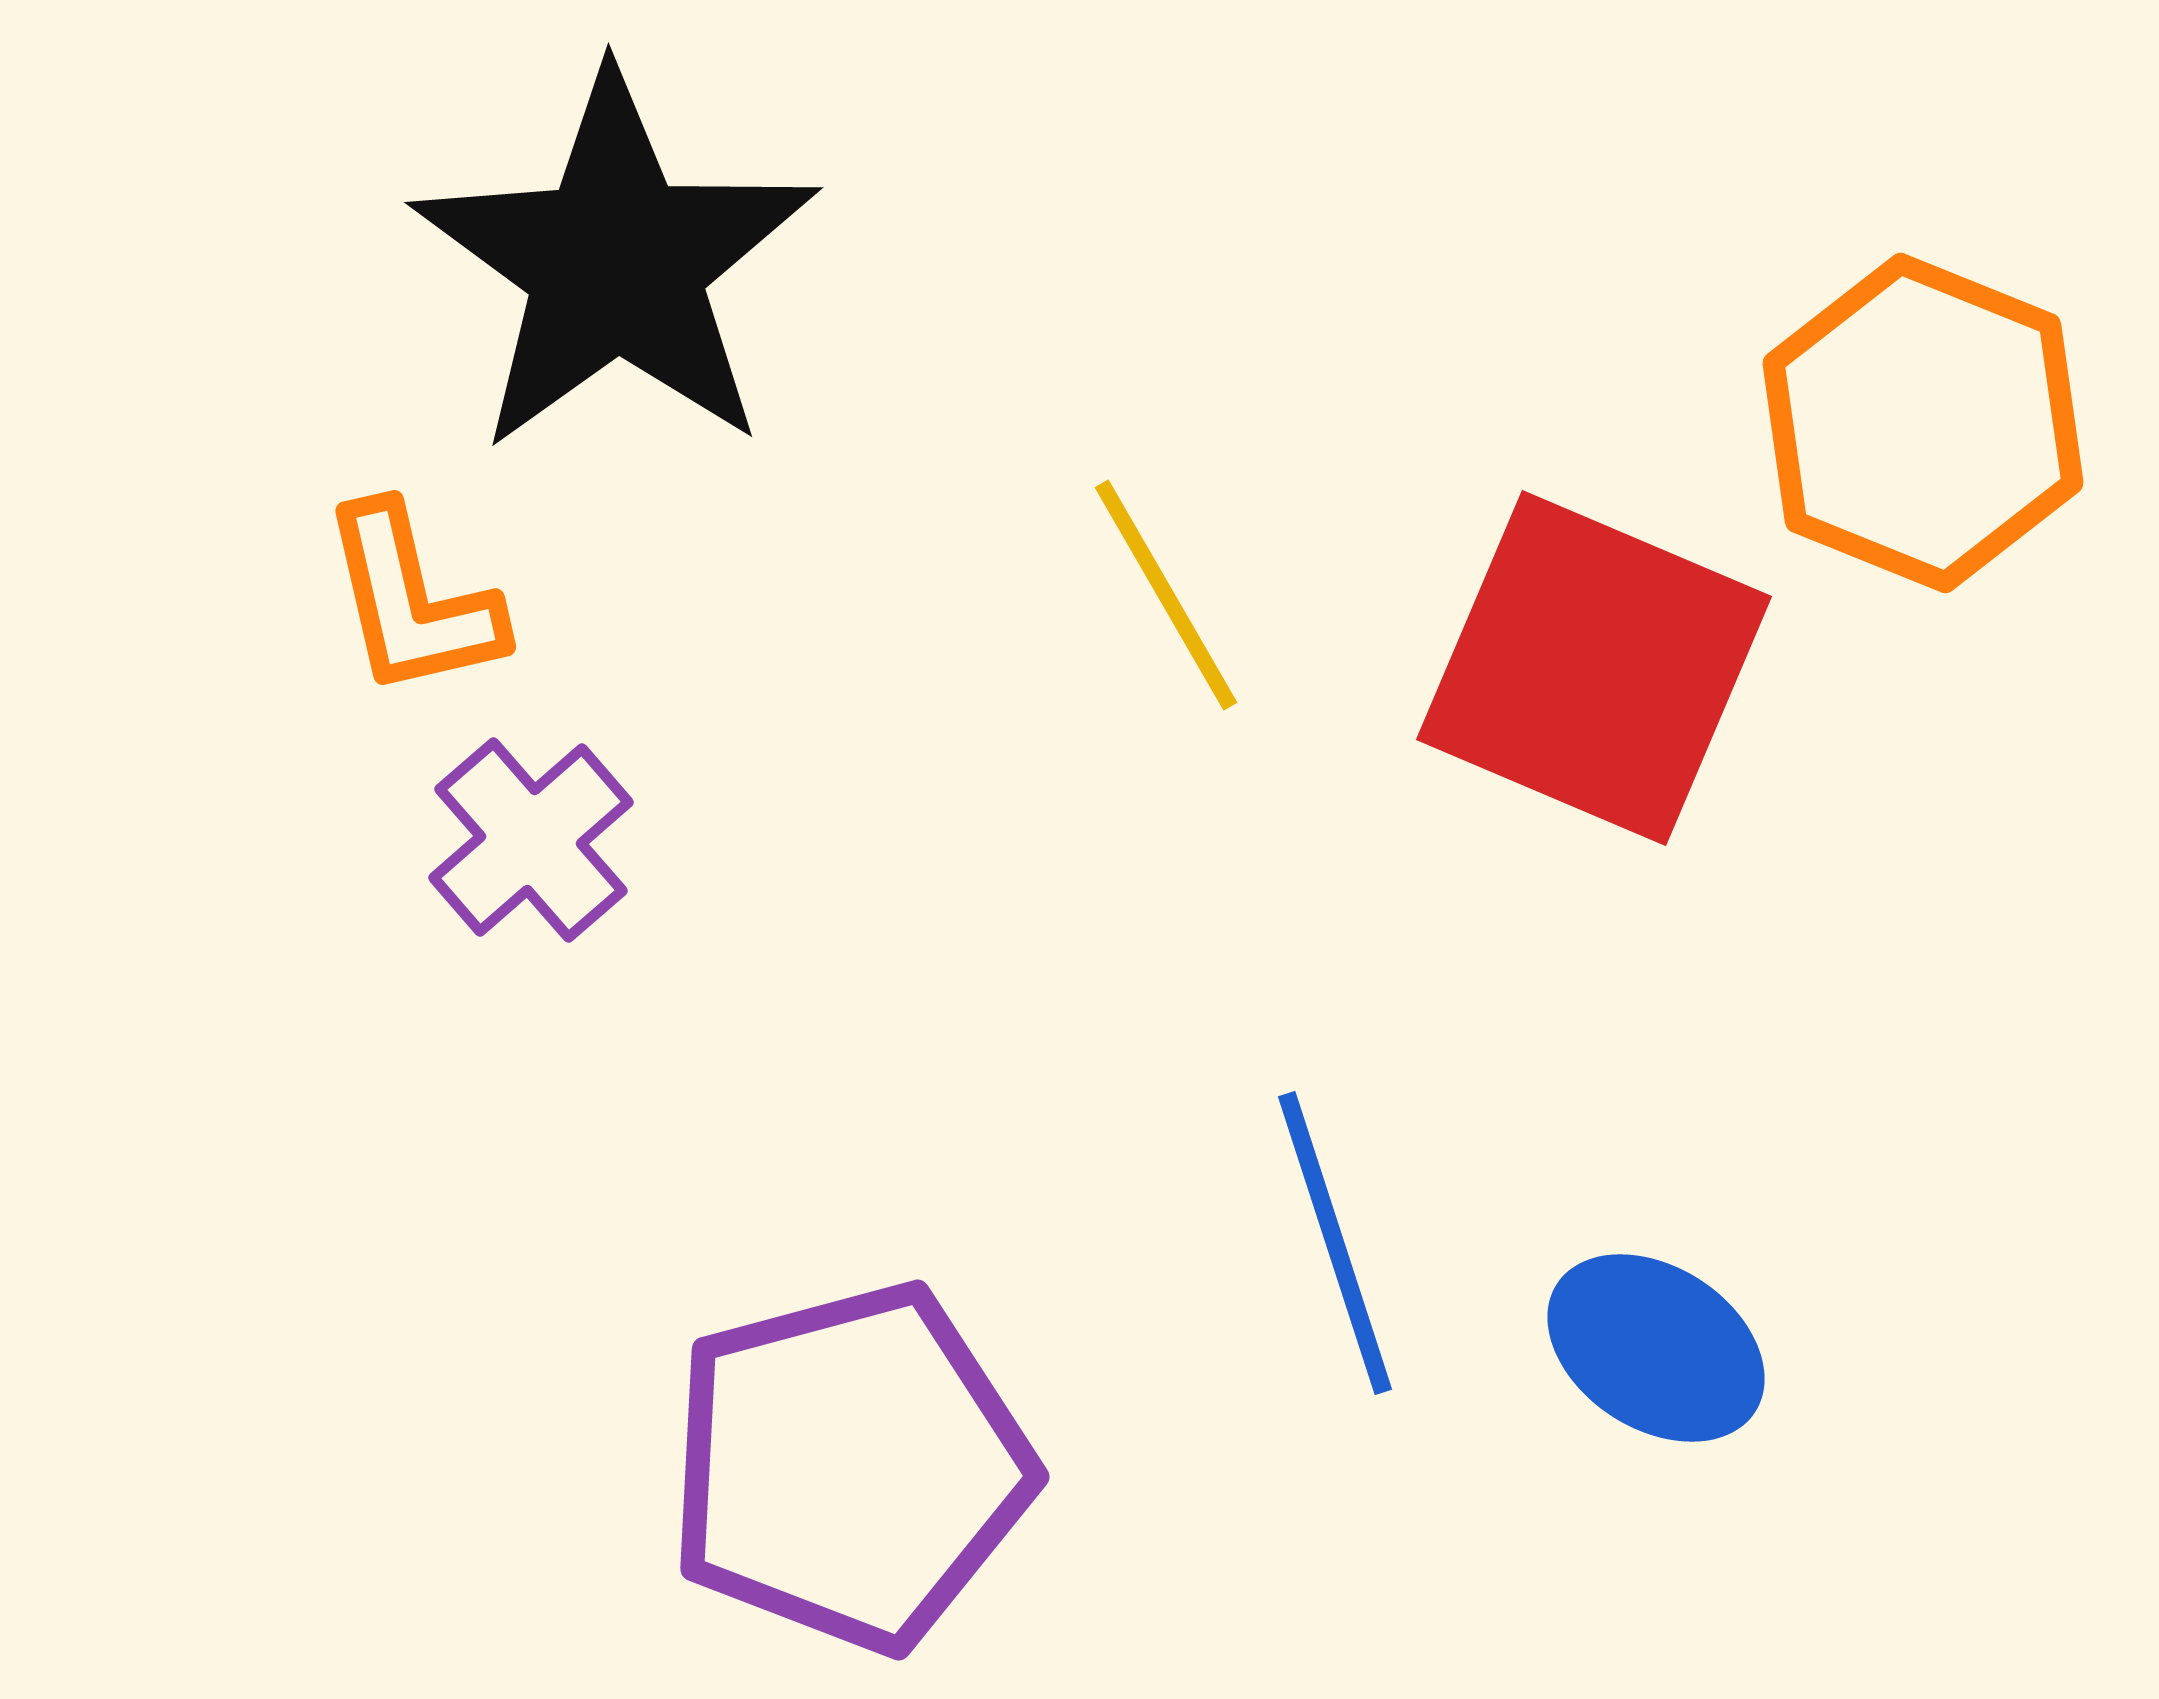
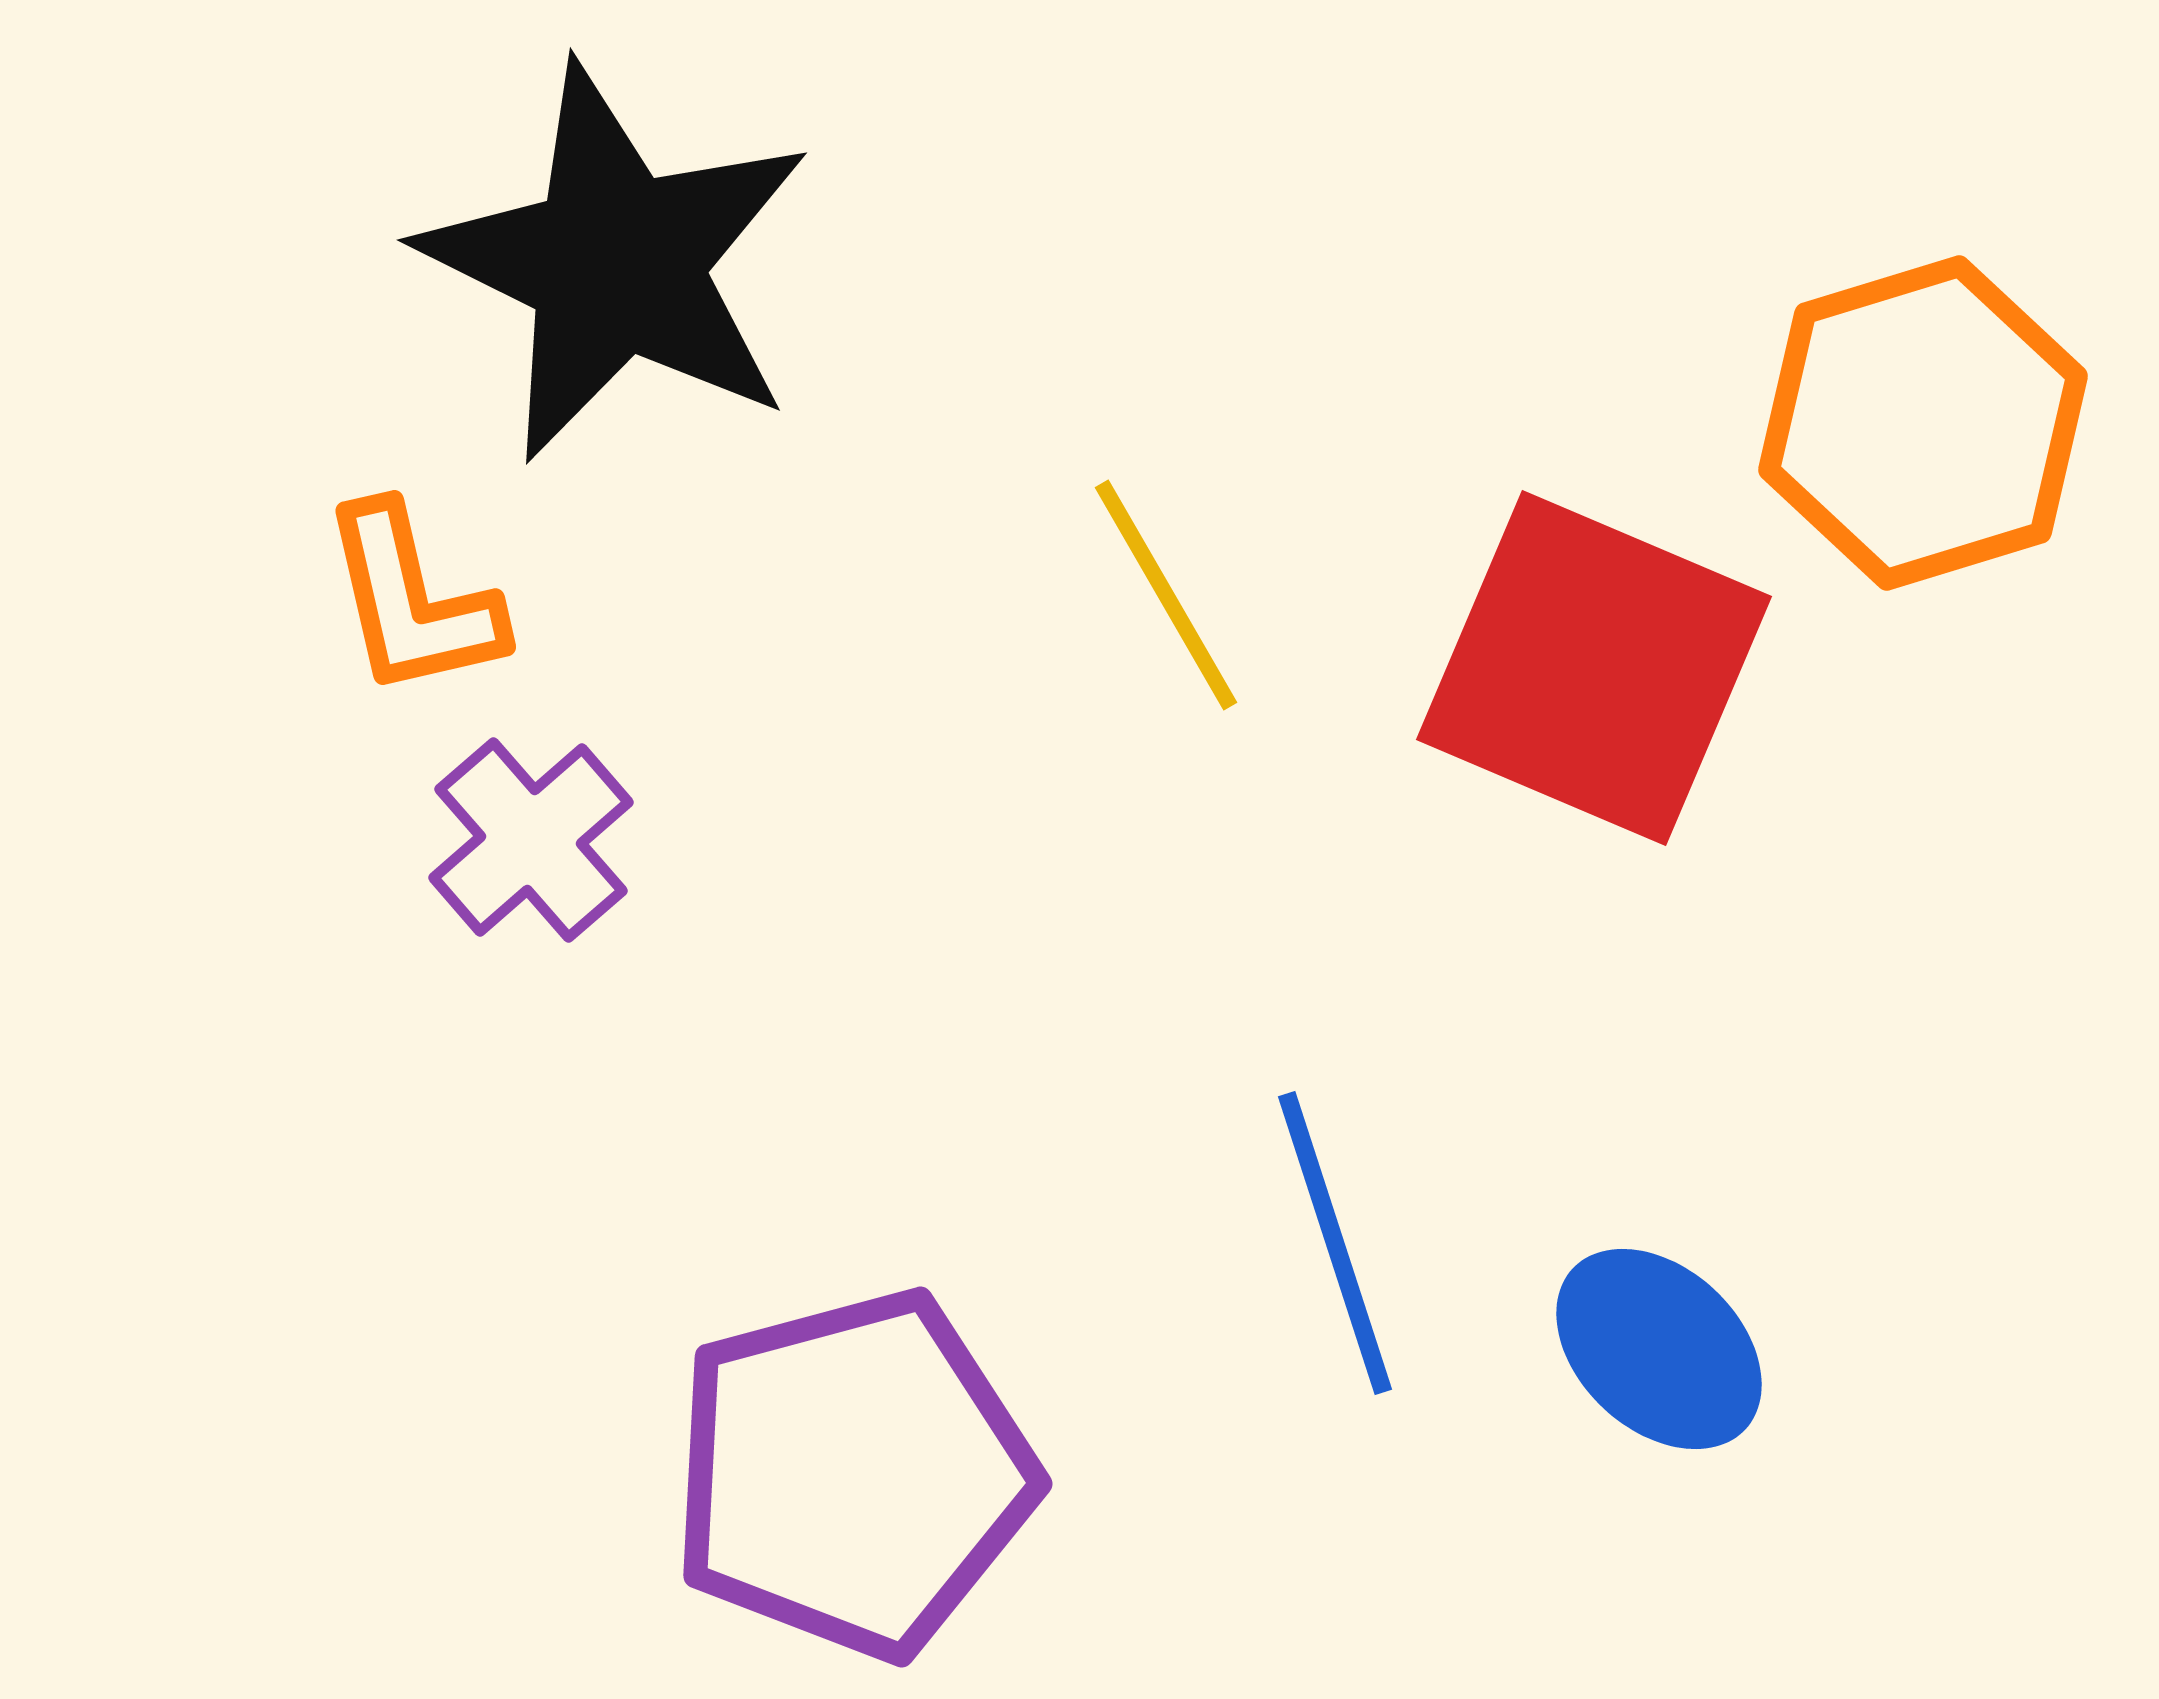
black star: rotated 10 degrees counterclockwise
orange hexagon: rotated 21 degrees clockwise
blue ellipse: moved 3 px right, 1 px down; rotated 10 degrees clockwise
purple pentagon: moved 3 px right, 7 px down
